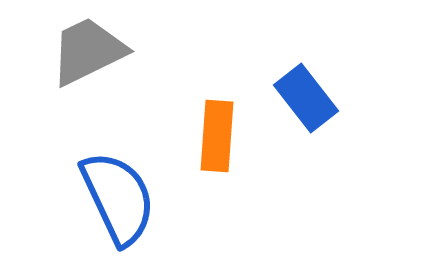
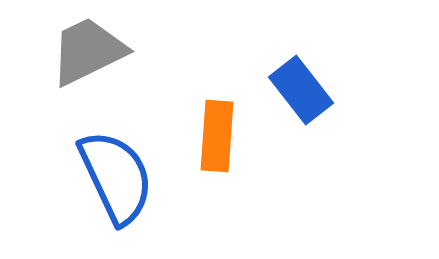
blue rectangle: moved 5 px left, 8 px up
blue semicircle: moved 2 px left, 21 px up
